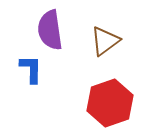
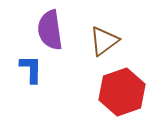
brown triangle: moved 1 px left
red hexagon: moved 12 px right, 11 px up
